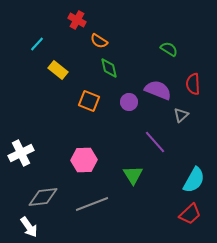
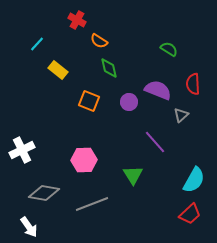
white cross: moved 1 px right, 3 px up
gray diamond: moved 1 px right, 4 px up; rotated 16 degrees clockwise
